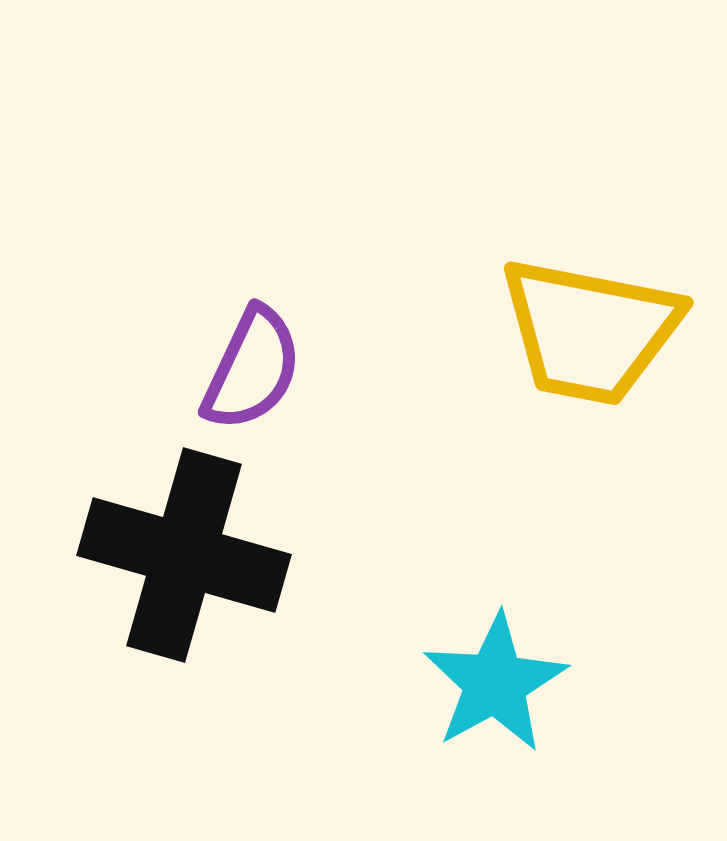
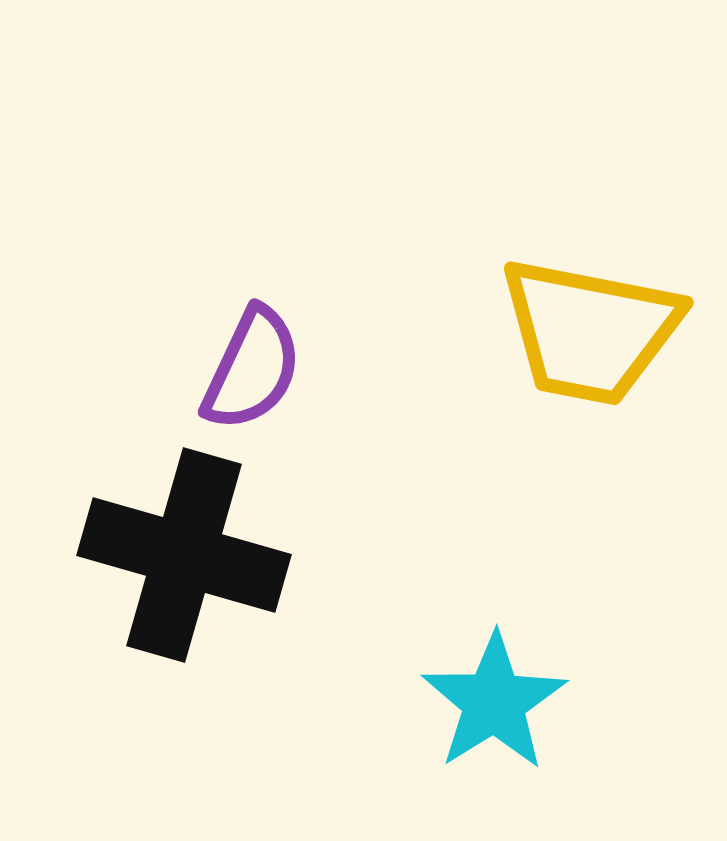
cyan star: moved 1 px left, 19 px down; rotated 3 degrees counterclockwise
